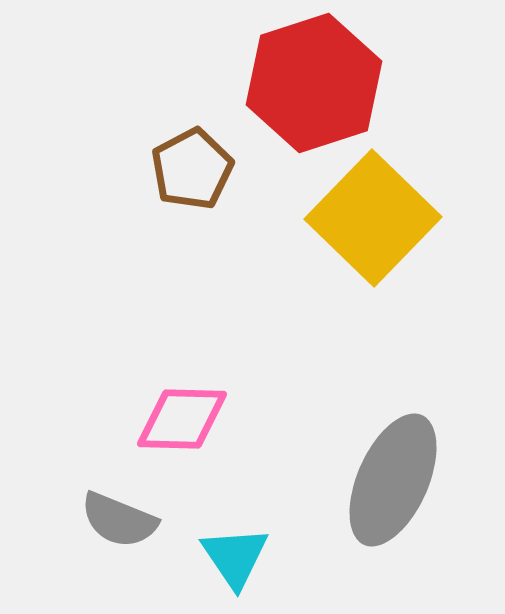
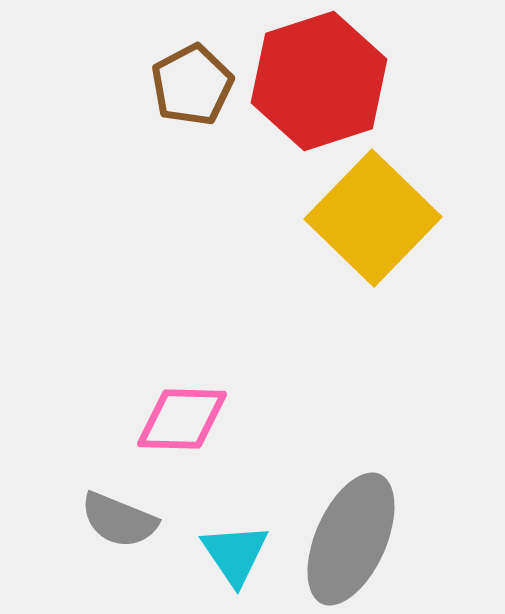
red hexagon: moved 5 px right, 2 px up
brown pentagon: moved 84 px up
gray ellipse: moved 42 px left, 59 px down
cyan triangle: moved 3 px up
